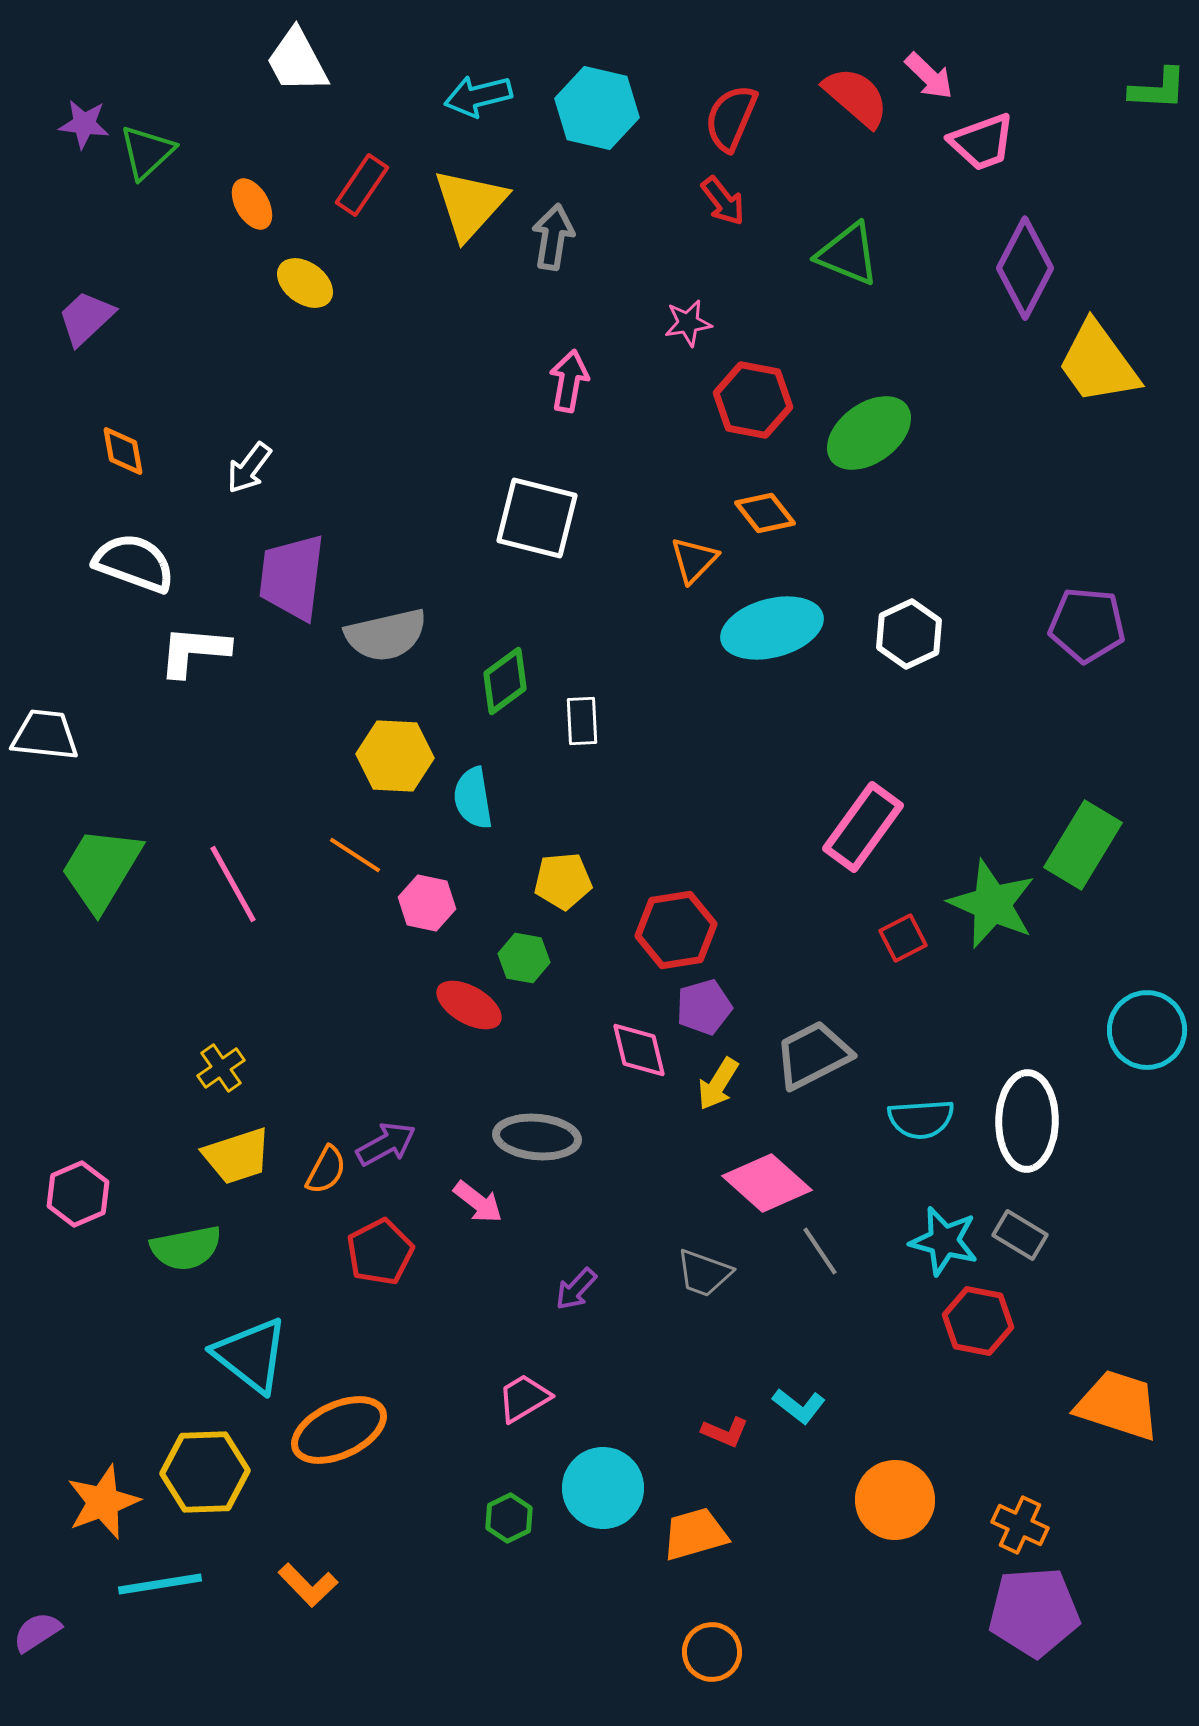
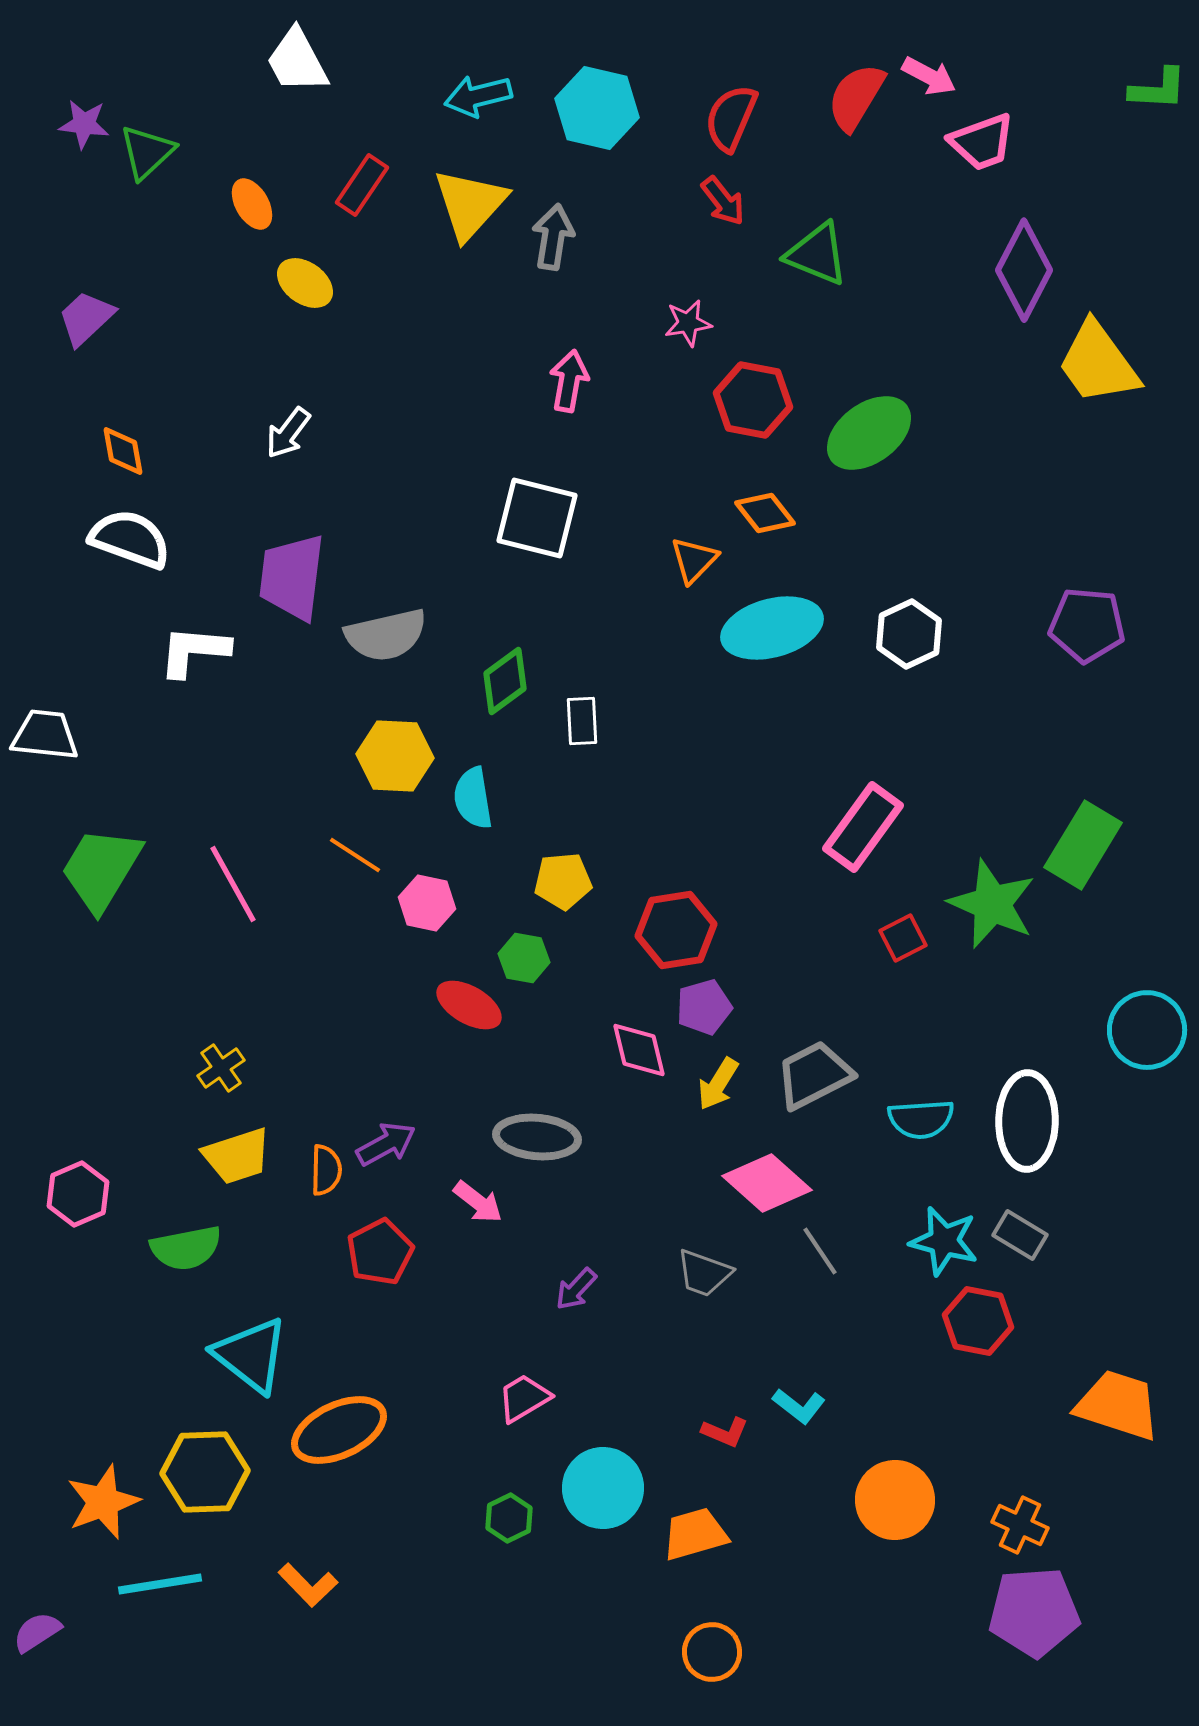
pink arrow at (929, 76): rotated 16 degrees counterclockwise
red semicircle at (856, 97): rotated 100 degrees counterclockwise
green triangle at (848, 254): moved 31 px left
purple diamond at (1025, 268): moved 1 px left, 2 px down
white arrow at (249, 468): moved 39 px right, 35 px up
white semicircle at (134, 563): moved 4 px left, 24 px up
gray trapezoid at (813, 1055): moved 1 px right, 20 px down
orange semicircle at (326, 1170): rotated 27 degrees counterclockwise
